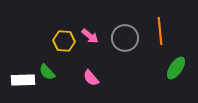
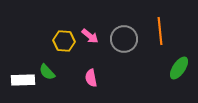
gray circle: moved 1 px left, 1 px down
green ellipse: moved 3 px right
pink semicircle: rotated 30 degrees clockwise
